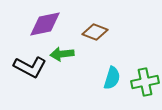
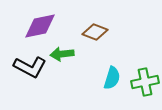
purple diamond: moved 5 px left, 2 px down
